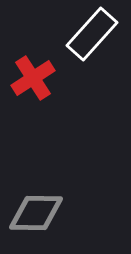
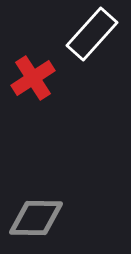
gray diamond: moved 5 px down
